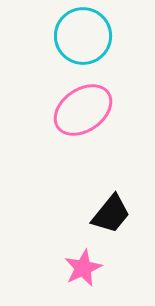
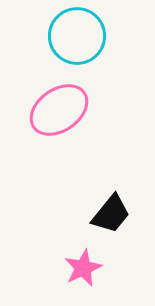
cyan circle: moved 6 px left
pink ellipse: moved 24 px left
